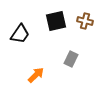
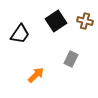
black square: rotated 20 degrees counterclockwise
